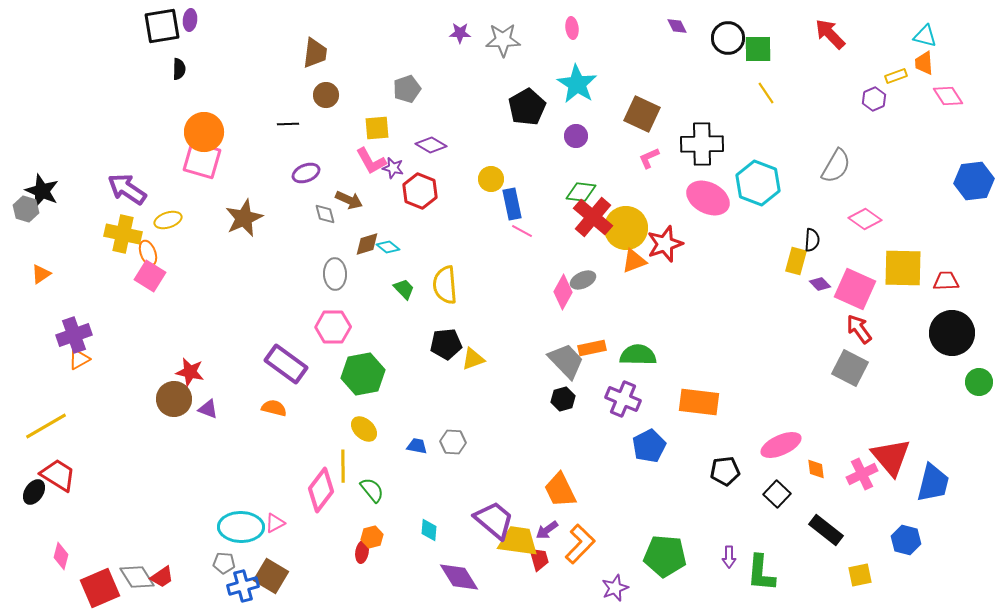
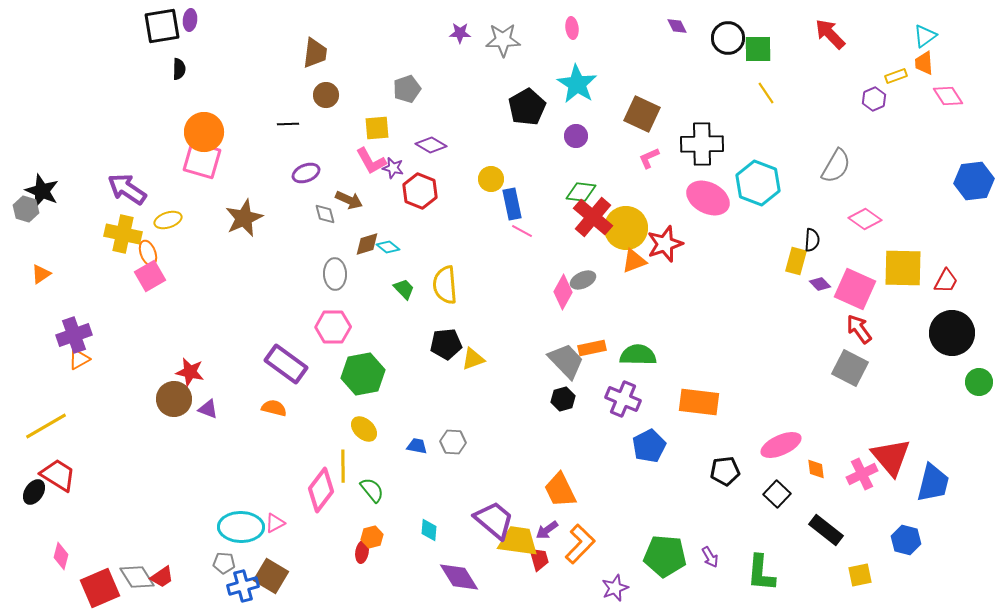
cyan triangle at (925, 36): rotated 50 degrees counterclockwise
pink square at (150, 276): rotated 28 degrees clockwise
red trapezoid at (946, 281): rotated 120 degrees clockwise
purple arrow at (729, 557): moved 19 px left; rotated 30 degrees counterclockwise
